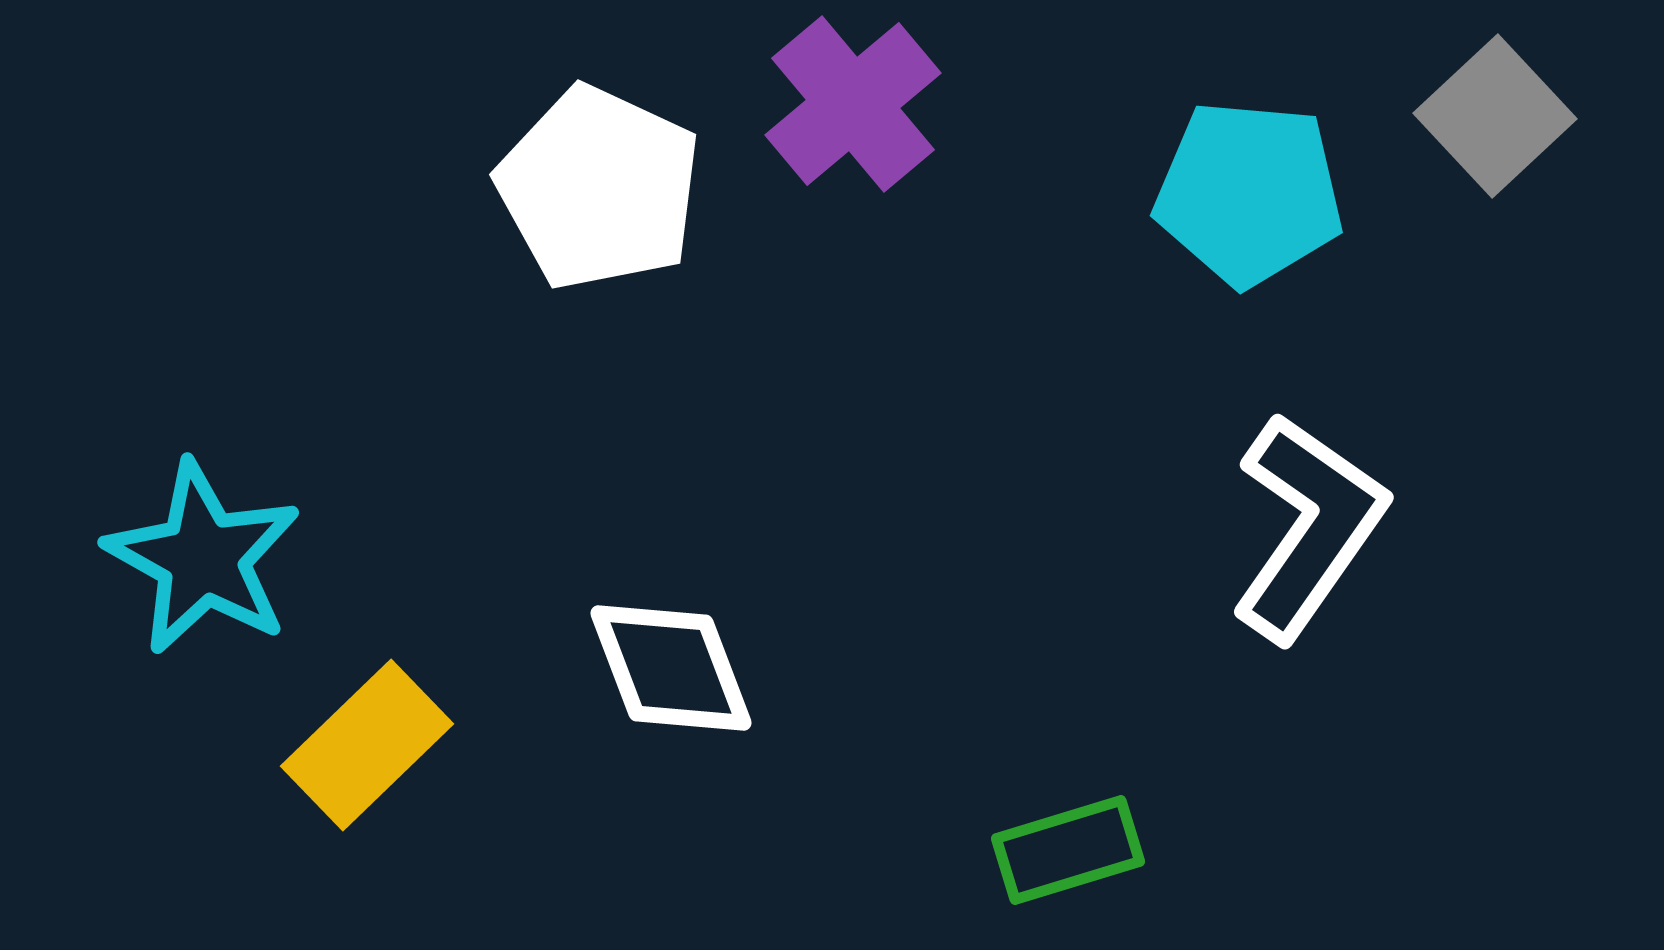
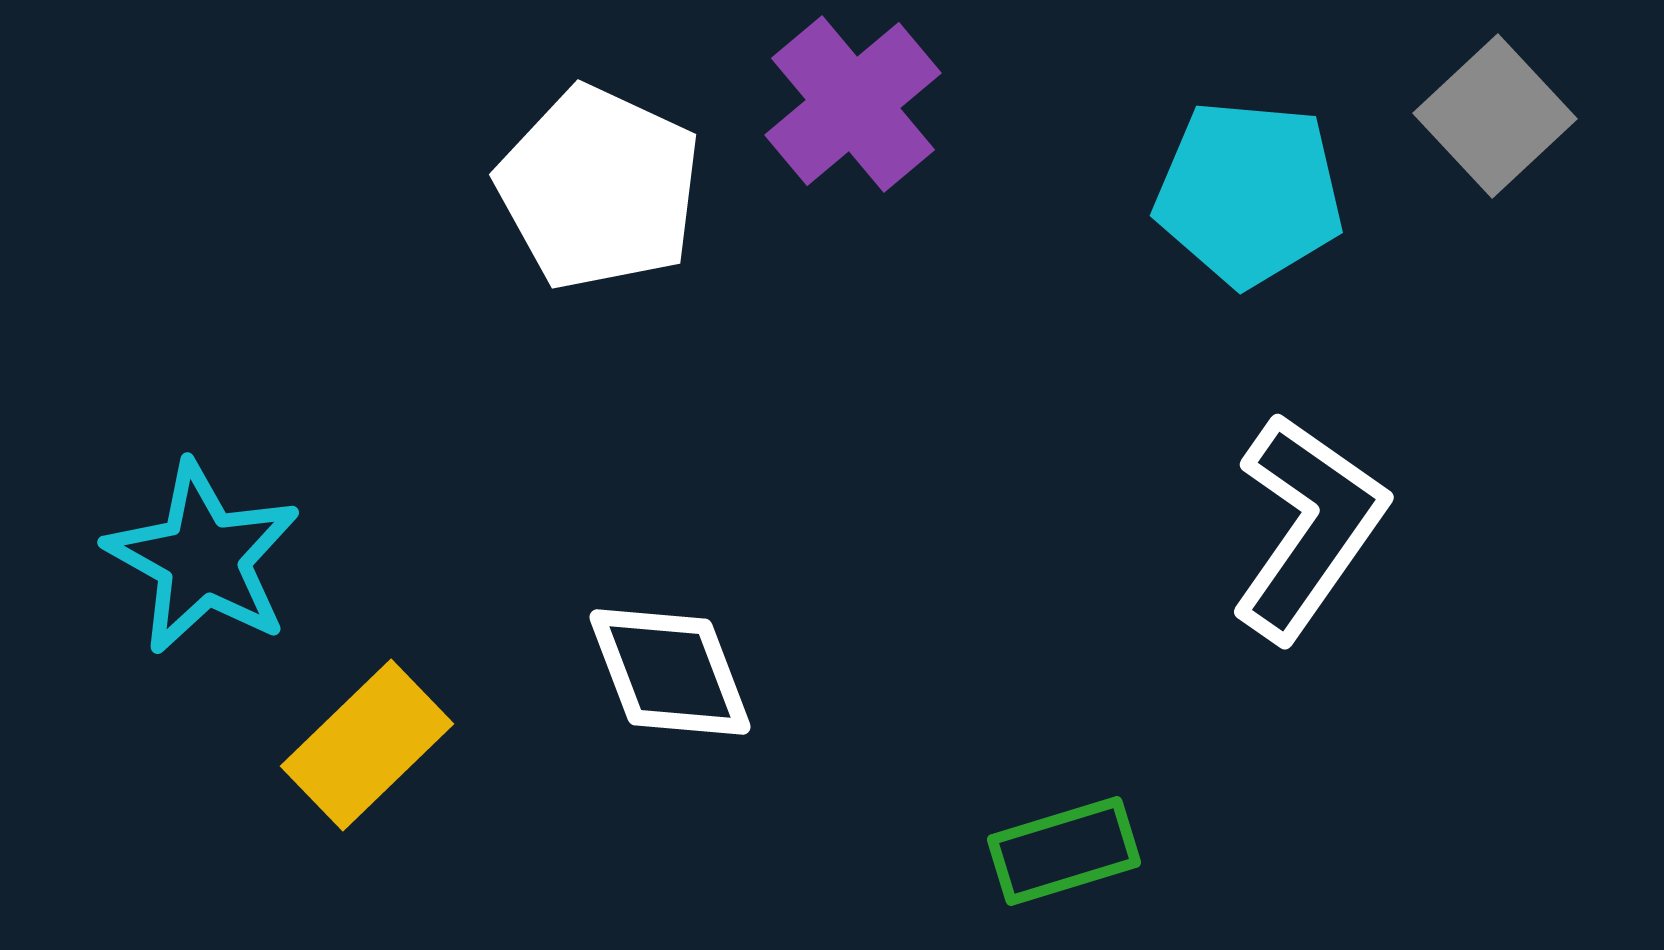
white diamond: moved 1 px left, 4 px down
green rectangle: moved 4 px left, 1 px down
